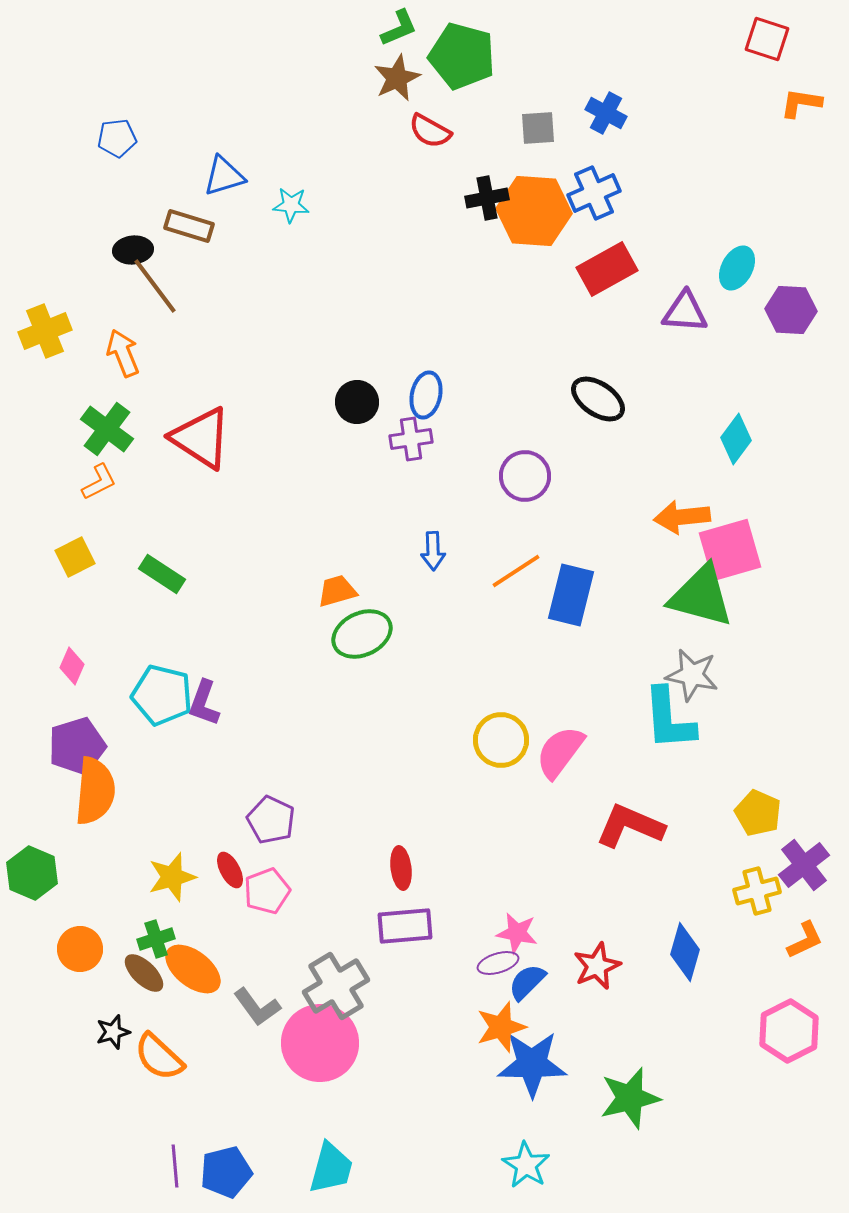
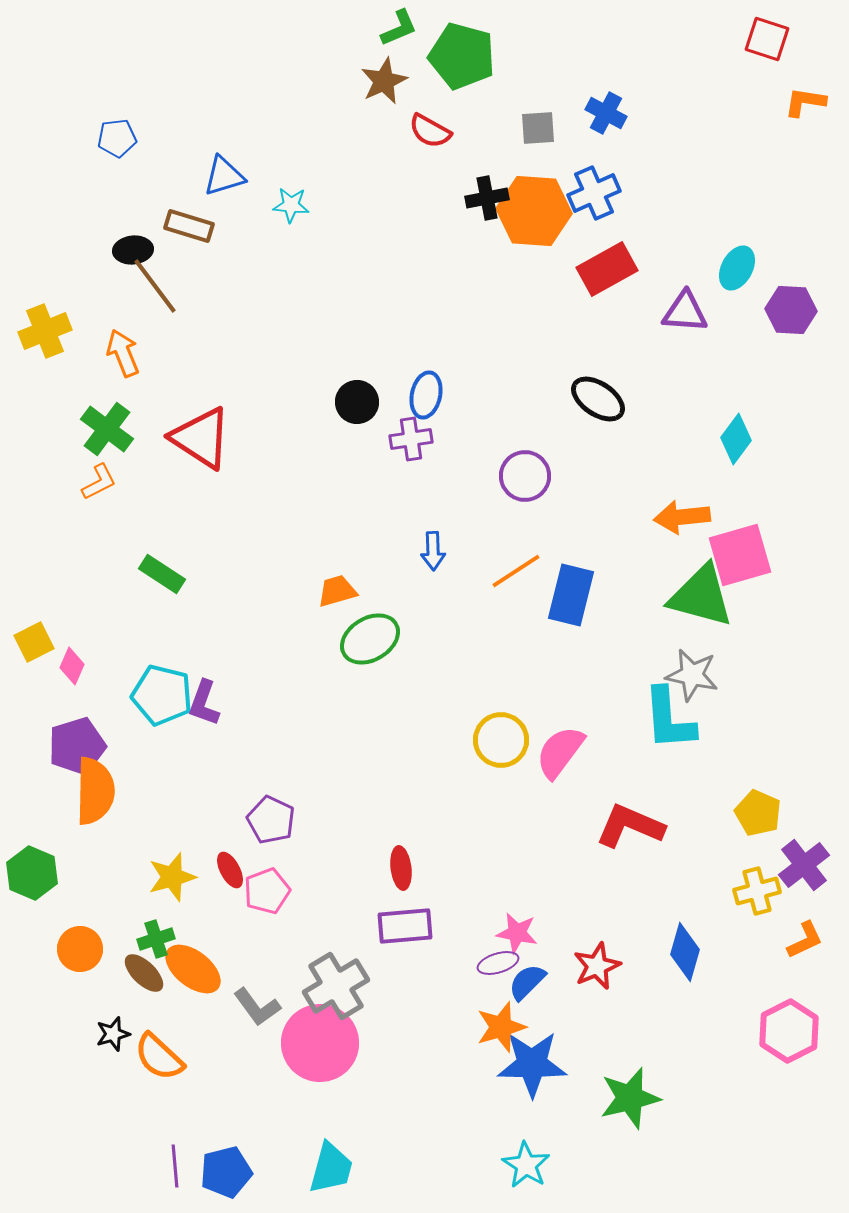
brown star at (397, 78): moved 13 px left, 3 px down
orange L-shape at (801, 103): moved 4 px right, 1 px up
pink square at (730, 550): moved 10 px right, 5 px down
yellow square at (75, 557): moved 41 px left, 85 px down
green ellipse at (362, 634): moved 8 px right, 5 px down; rotated 6 degrees counterclockwise
orange semicircle at (95, 791): rotated 4 degrees counterclockwise
black star at (113, 1032): moved 2 px down
